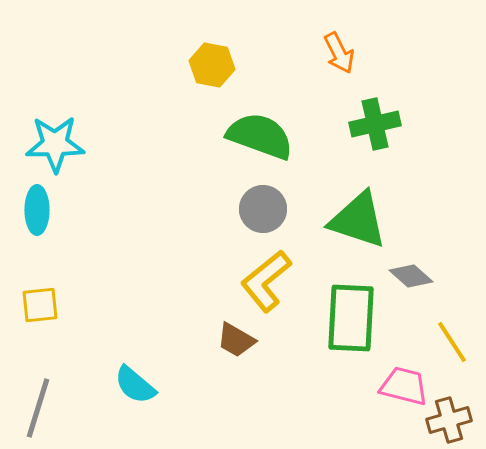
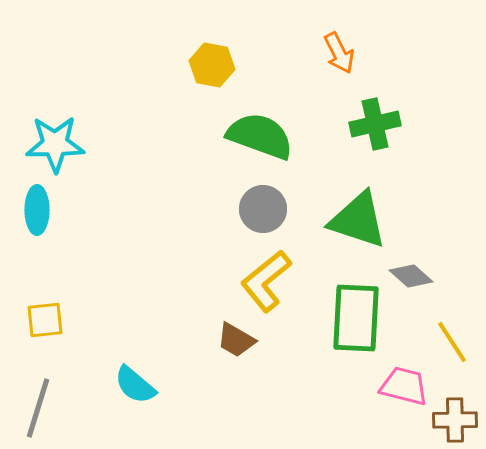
yellow square: moved 5 px right, 15 px down
green rectangle: moved 5 px right
brown cross: moved 6 px right; rotated 15 degrees clockwise
